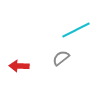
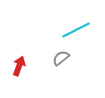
red arrow: rotated 108 degrees clockwise
